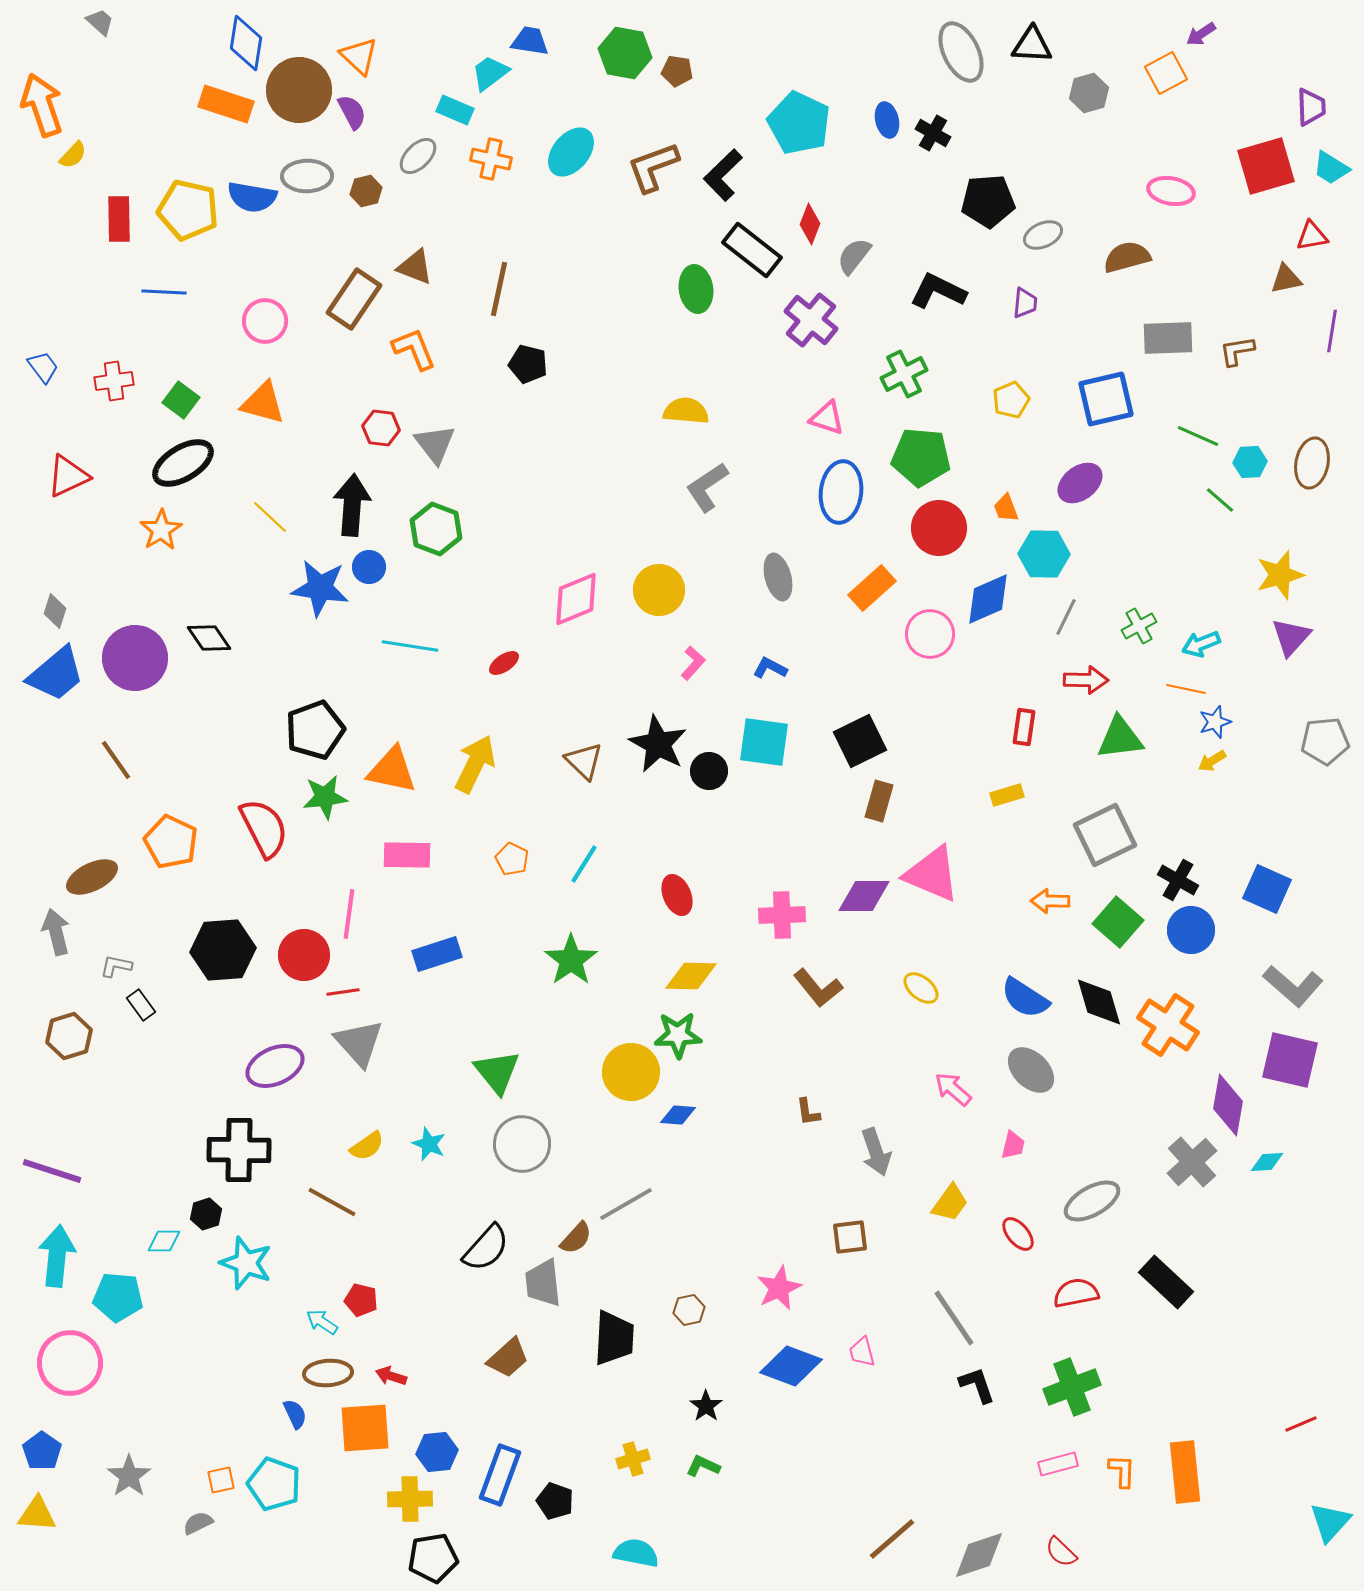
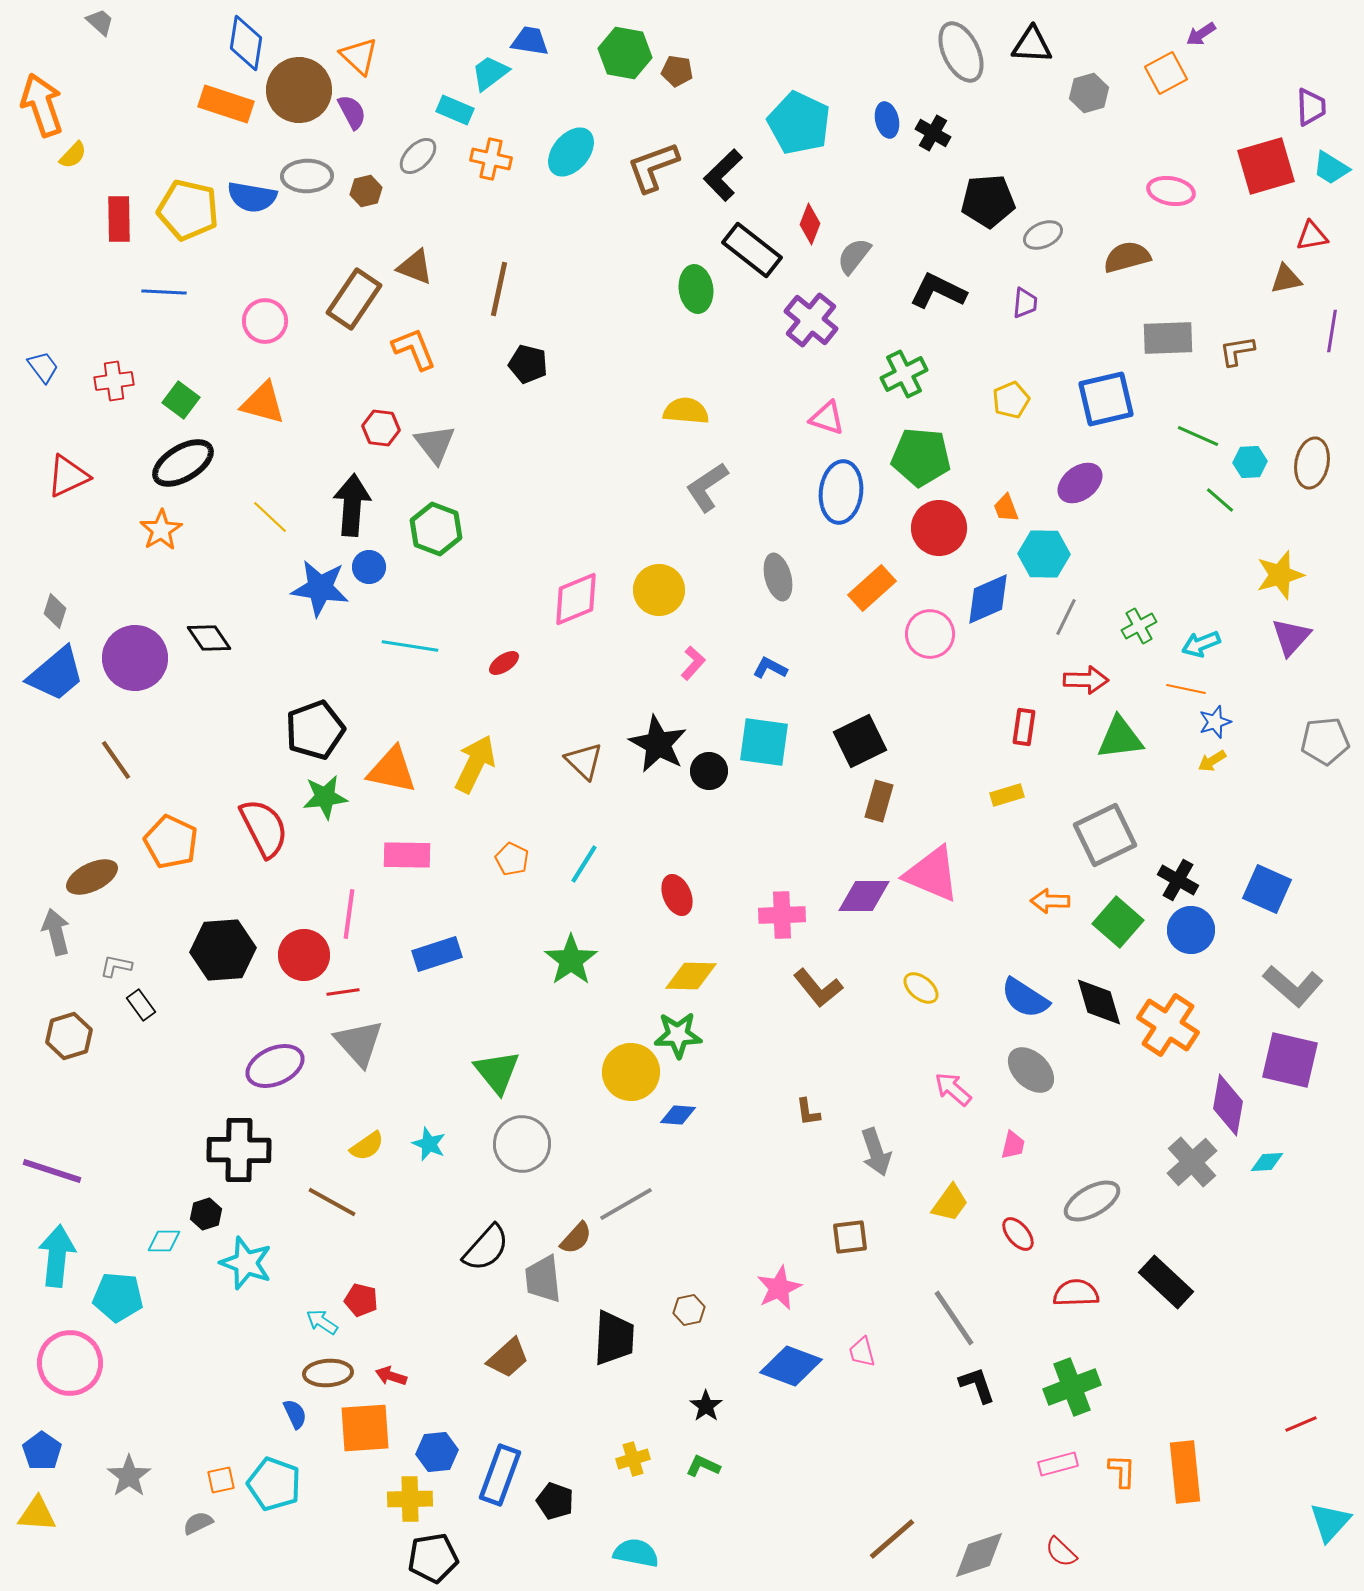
gray trapezoid at (543, 1283): moved 4 px up
red semicircle at (1076, 1293): rotated 9 degrees clockwise
